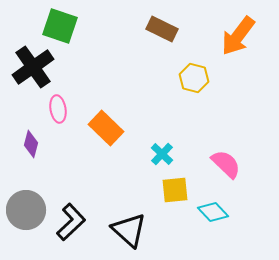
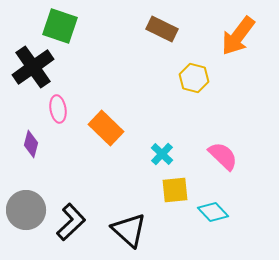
pink semicircle: moved 3 px left, 8 px up
